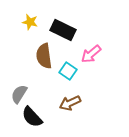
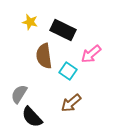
brown arrow: moved 1 px right; rotated 15 degrees counterclockwise
